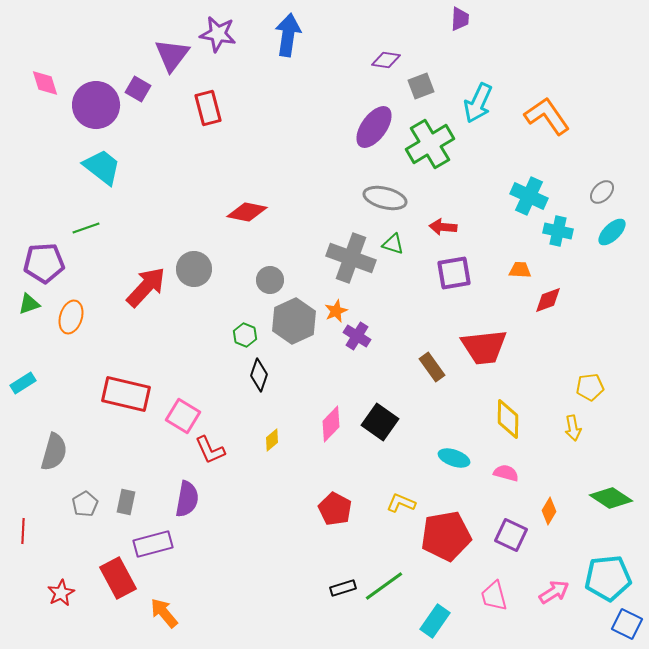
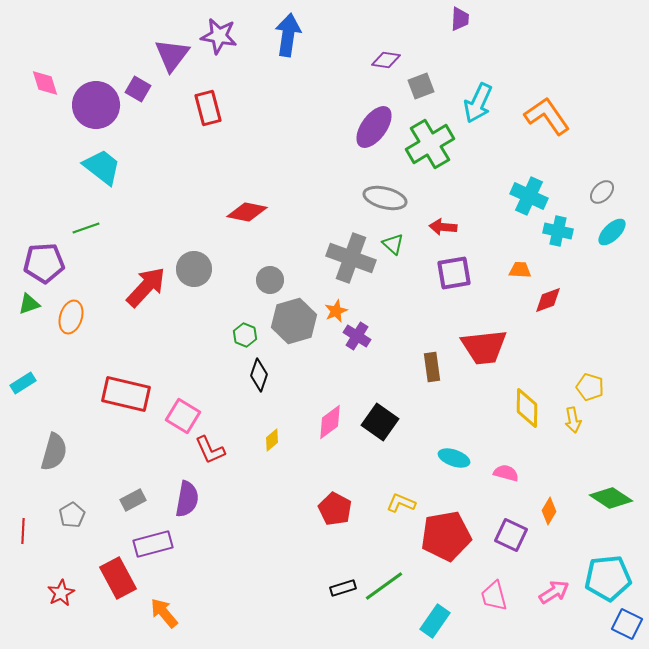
purple star at (218, 34): moved 1 px right, 2 px down
green triangle at (393, 244): rotated 25 degrees clockwise
gray hexagon at (294, 321): rotated 9 degrees clockwise
brown rectangle at (432, 367): rotated 28 degrees clockwise
yellow pentagon at (590, 387): rotated 24 degrees clockwise
yellow diamond at (508, 419): moved 19 px right, 11 px up
pink diamond at (331, 424): moved 1 px left, 2 px up; rotated 9 degrees clockwise
yellow arrow at (573, 428): moved 8 px up
gray rectangle at (126, 502): moved 7 px right, 2 px up; rotated 50 degrees clockwise
gray pentagon at (85, 504): moved 13 px left, 11 px down
